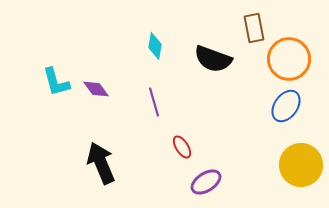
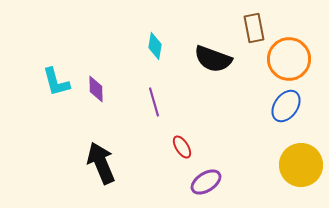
purple diamond: rotated 36 degrees clockwise
